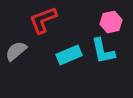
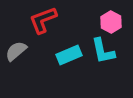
pink hexagon: rotated 20 degrees counterclockwise
